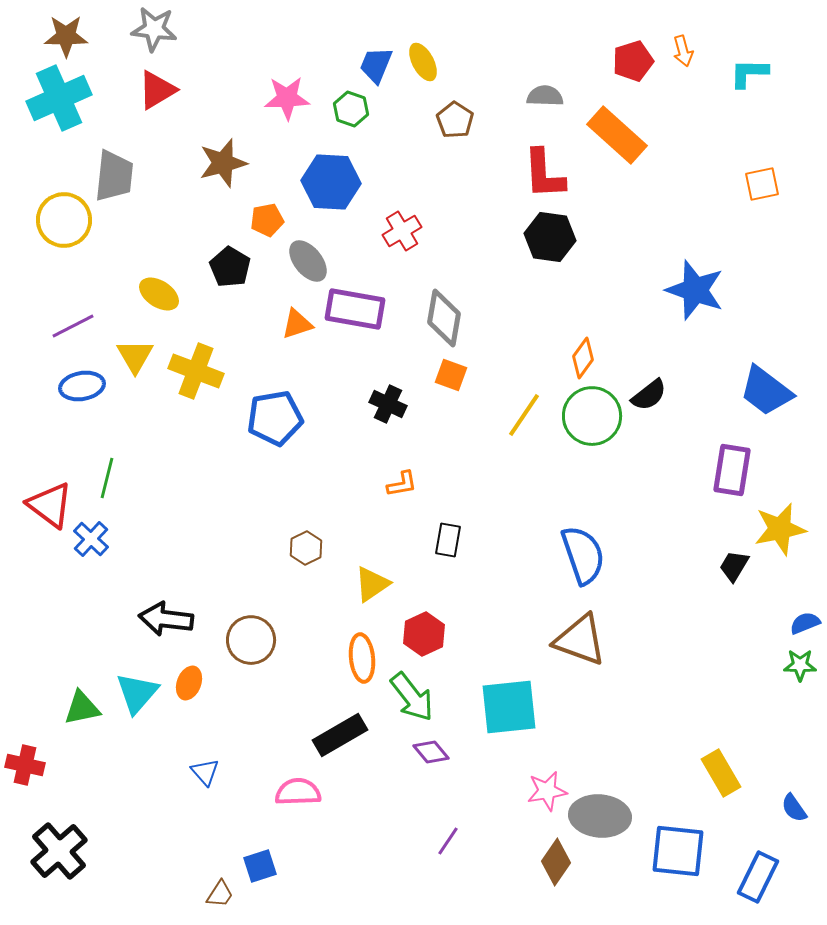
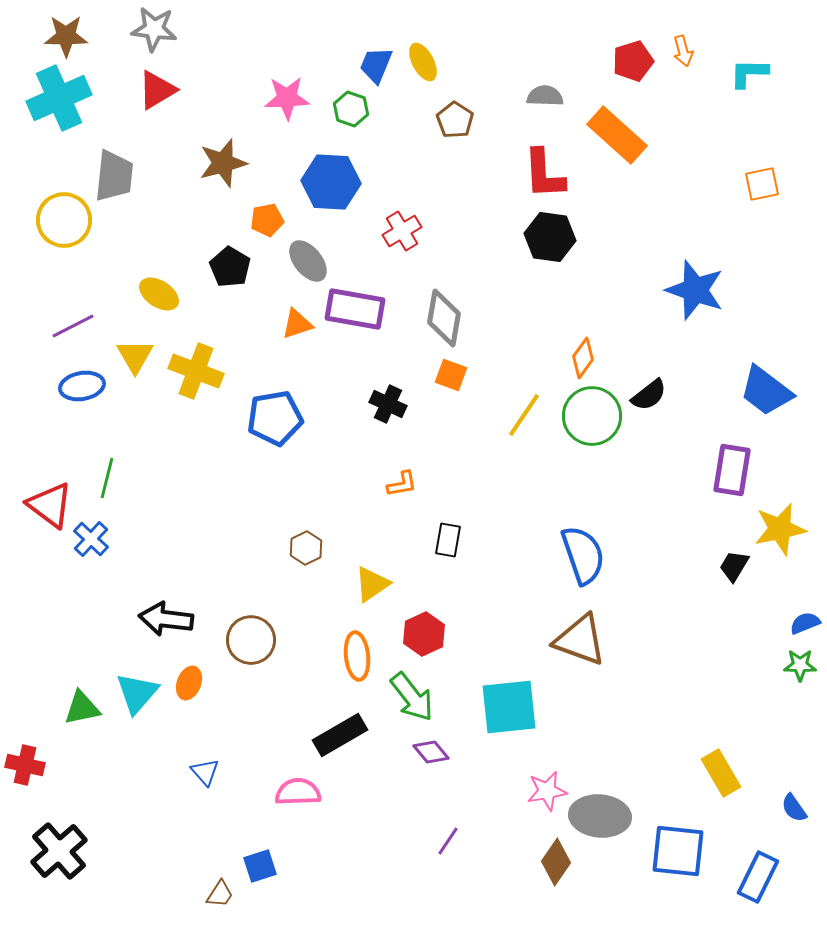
orange ellipse at (362, 658): moved 5 px left, 2 px up
